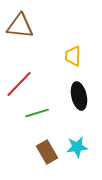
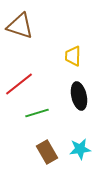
brown triangle: rotated 12 degrees clockwise
red line: rotated 8 degrees clockwise
cyan star: moved 3 px right, 2 px down
